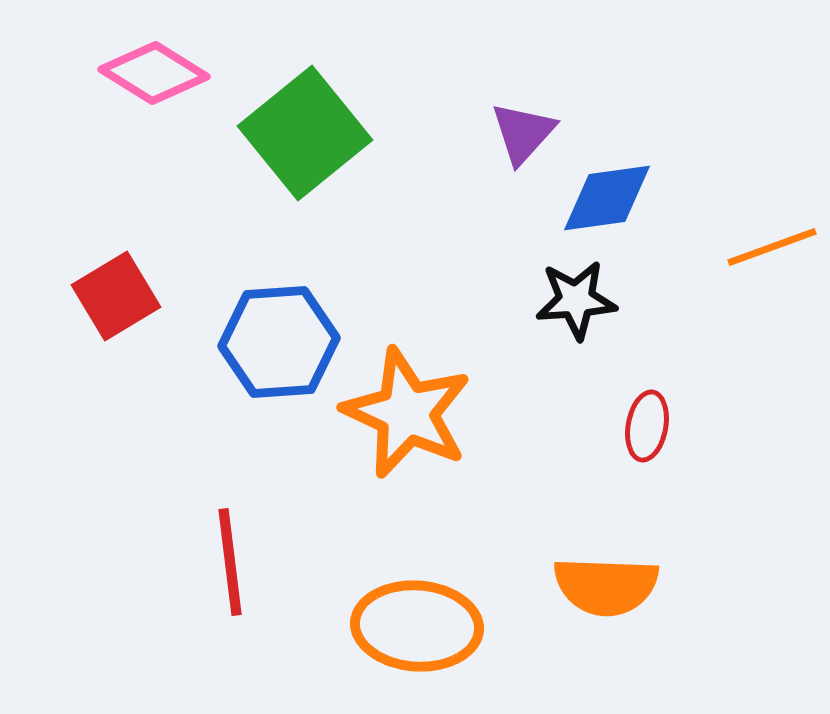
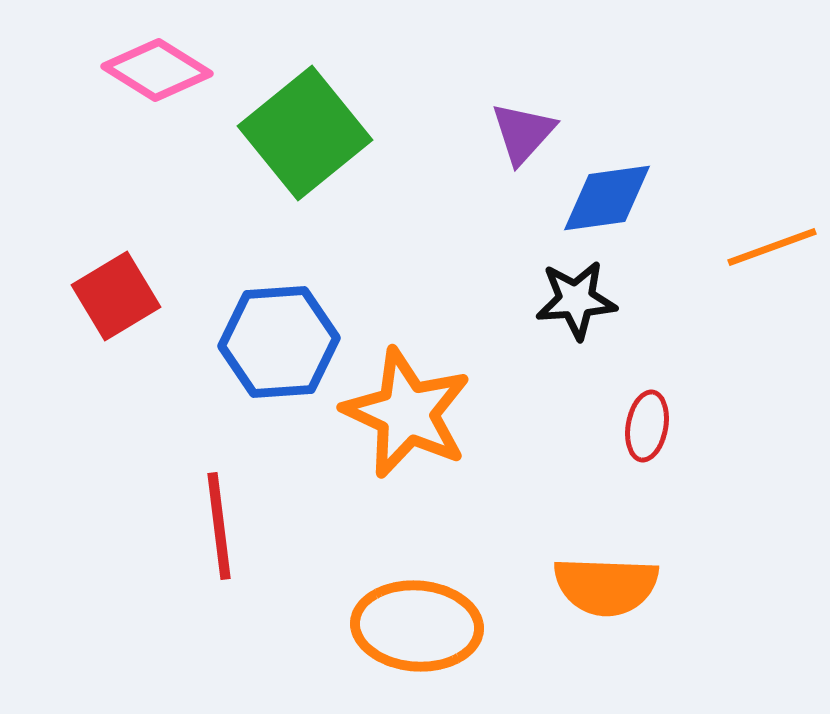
pink diamond: moved 3 px right, 3 px up
red line: moved 11 px left, 36 px up
